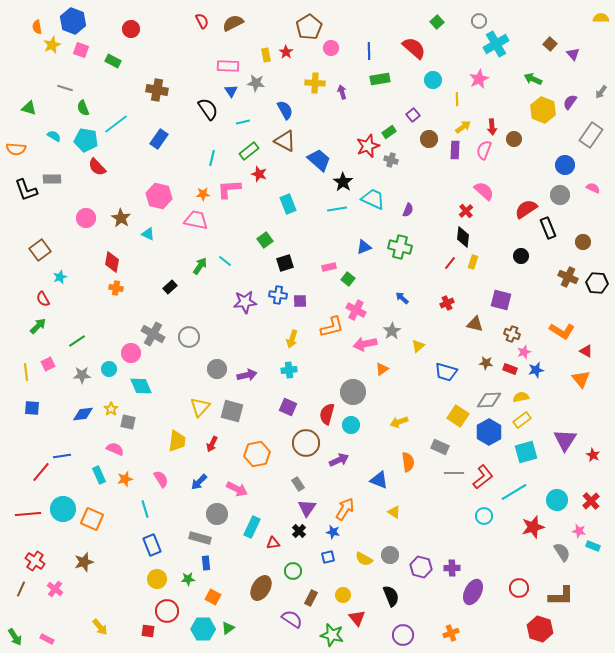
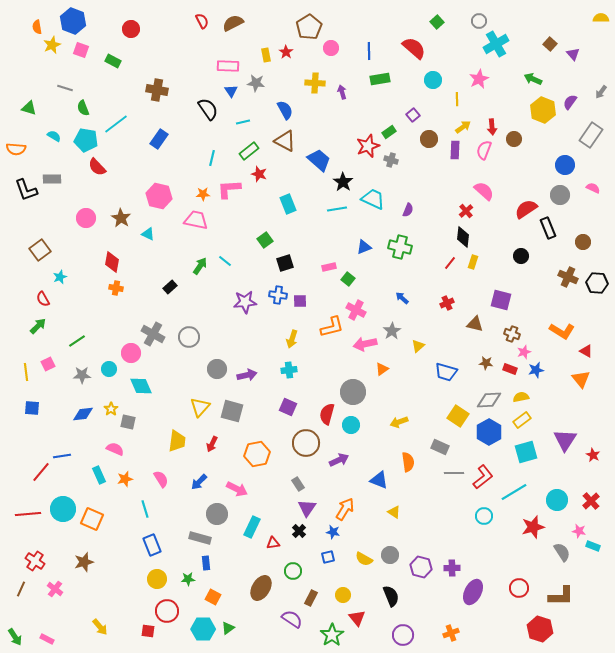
green star at (332, 635): rotated 25 degrees clockwise
